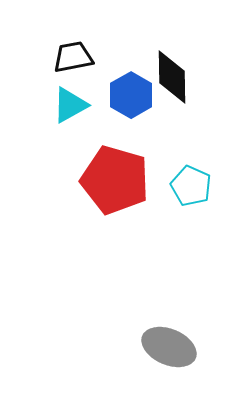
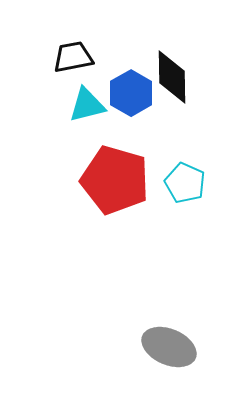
blue hexagon: moved 2 px up
cyan triangle: moved 17 px right; rotated 15 degrees clockwise
cyan pentagon: moved 6 px left, 3 px up
